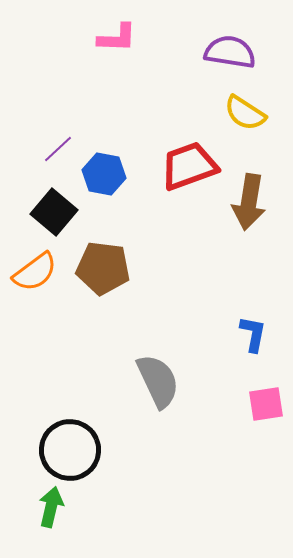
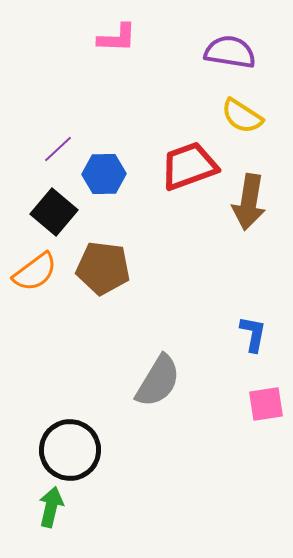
yellow semicircle: moved 3 px left, 3 px down
blue hexagon: rotated 12 degrees counterclockwise
gray semicircle: rotated 56 degrees clockwise
